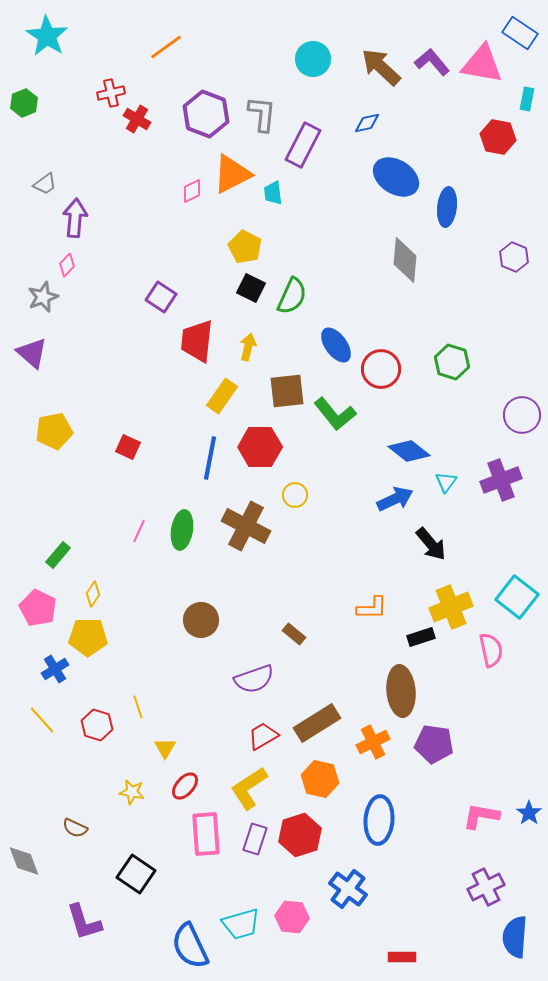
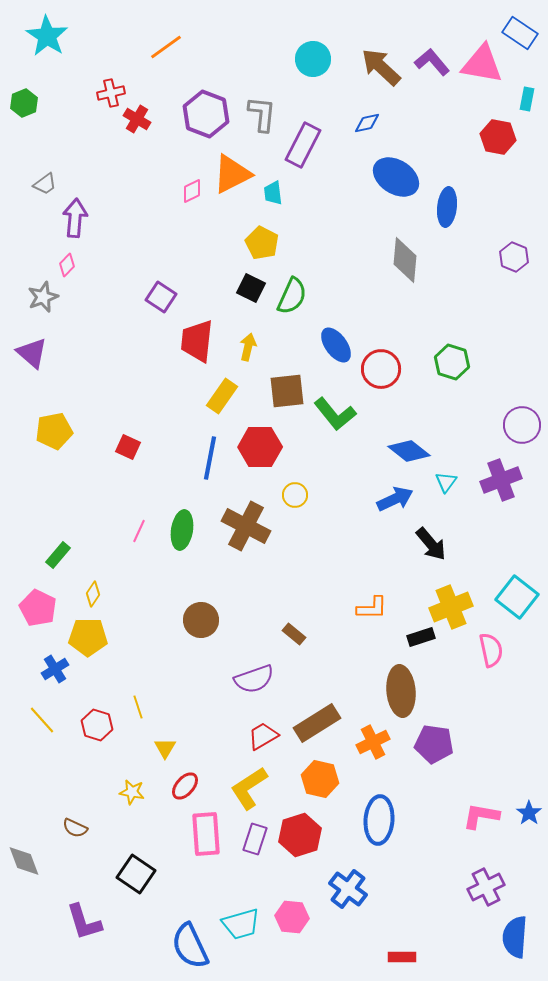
yellow pentagon at (245, 247): moved 17 px right, 4 px up
purple circle at (522, 415): moved 10 px down
